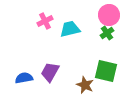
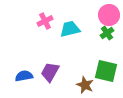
blue semicircle: moved 2 px up
